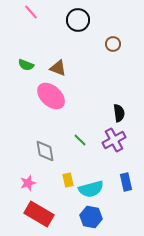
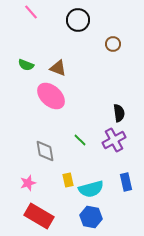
red rectangle: moved 2 px down
